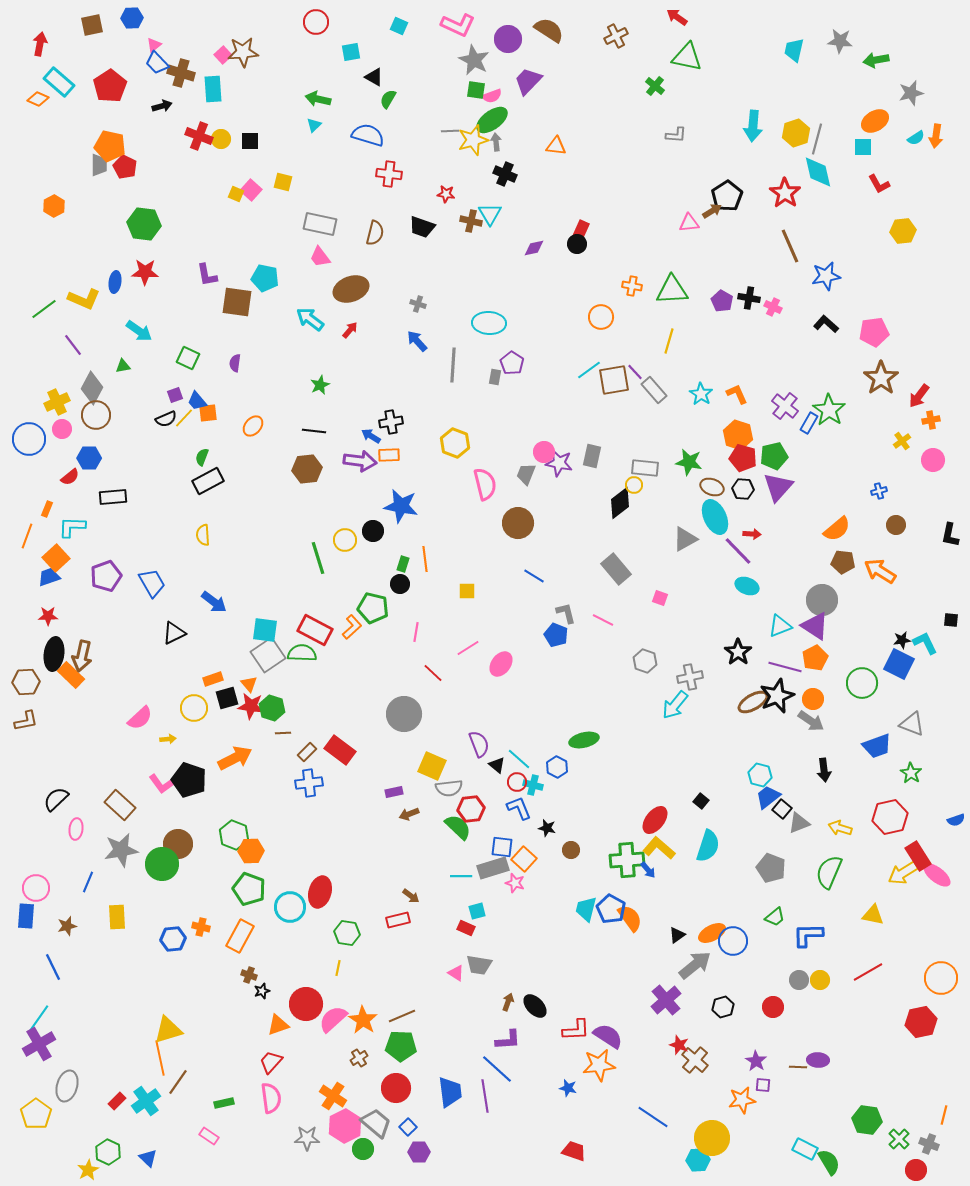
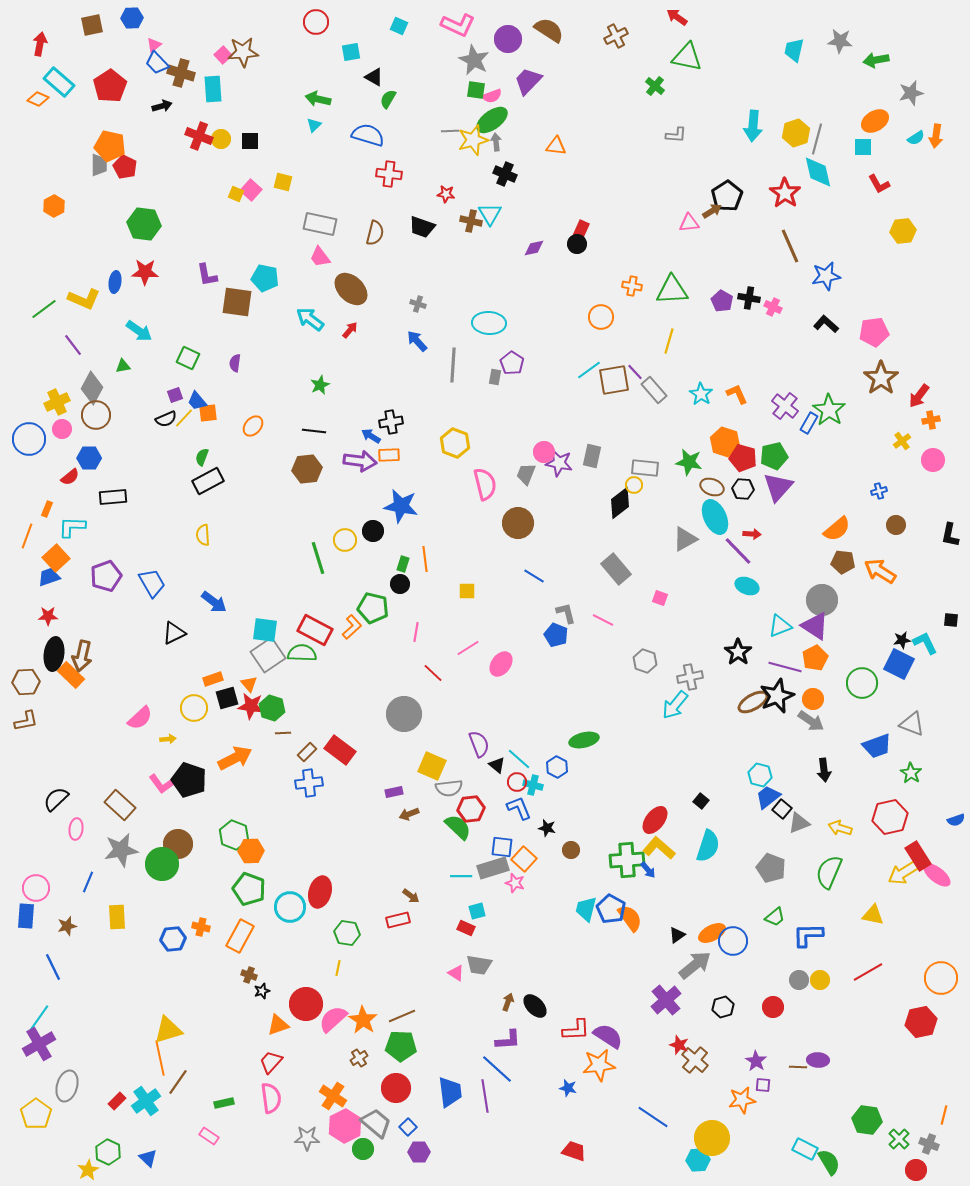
brown ellipse at (351, 289): rotated 64 degrees clockwise
orange hexagon at (738, 435): moved 13 px left, 7 px down
